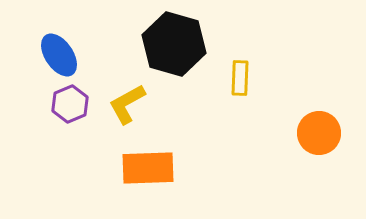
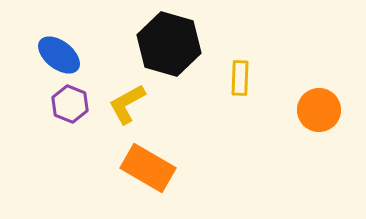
black hexagon: moved 5 px left
blue ellipse: rotated 18 degrees counterclockwise
purple hexagon: rotated 15 degrees counterclockwise
orange circle: moved 23 px up
orange rectangle: rotated 32 degrees clockwise
